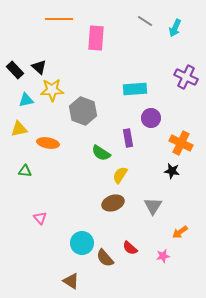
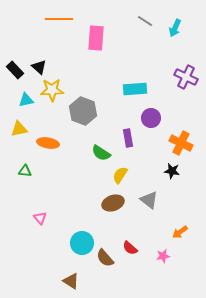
gray triangle: moved 4 px left, 6 px up; rotated 24 degrees counterclockwise
